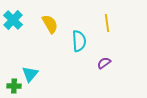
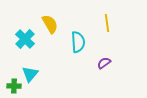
cyan cross: moved 12 px right, 19 px down
cyan semicircle: moved 1 px left, 1 px down
